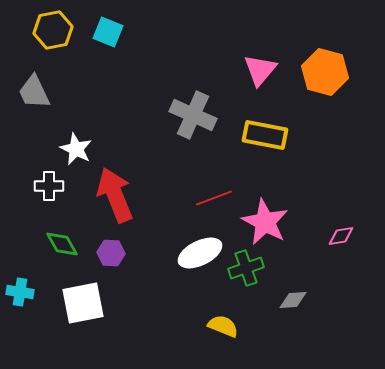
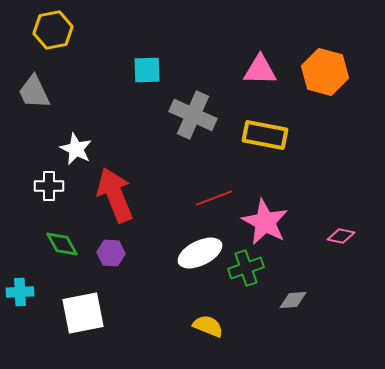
cyan square: moved 39 px right, 38 px down; rotated 24 degrees counterclockwise
pink triangle: rotated 51 degrees clockwise
pink diamond: rotated 20 degrees clockwise
cyan cross: rotated 12 degrees counterclockwise
white square: moved 10 px down
yellow semicircle: moved 15 px left
